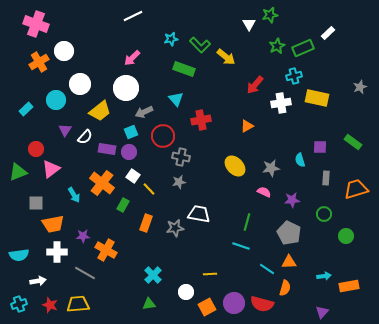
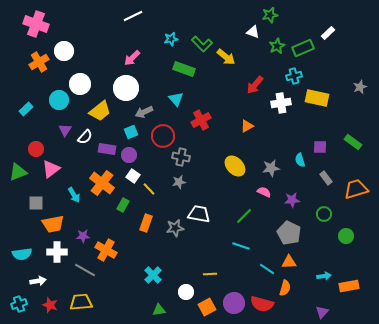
white triangle at (249, 24): moved 4 px right, 8 px down; rotated 40 degrees counterclockwise
green L-shape at (200, 45): moved 2 px right, 1 px up
cyan circle at (56, 100): moved 3 px right
red cross at (201, 120): rotated 18 degrees counterclockwise
purple circle at (129, 152): moved 3 px down
gray rectangle at (326, 178): rotated 40 degrees counterclockwise
green line at (247, 222): moved 3 px left, 6 px up; rotated 30 degrees clockwise
cyan semicircle at (19, 255): moved 3 px right, 1 px up
gray line at (85, 273): moved 3 px up
yellow trapezoid at (78, 304): moved 3 px right, 2 px up
green triangle at (149, 304): moved 10 px right, 6 px down
